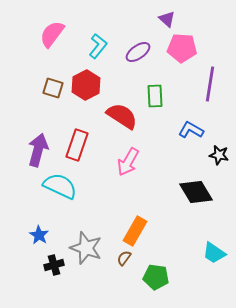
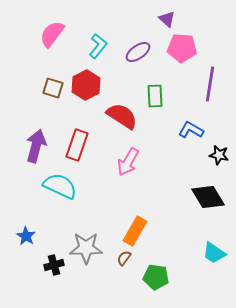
purple arrow: moved 2 px left, 4 px up
black diamond: moved 12 px right, 5 px down
blue star: moved 13 px left, 1 px down
gray star: rotated 20 degrees counterclockwise
